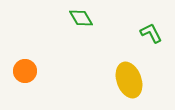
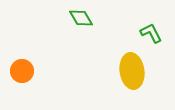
orange circle: moved 3 px left
yellow ellipse: moved 3 px right, 9 px up; rotated 12 degrees clockwise
